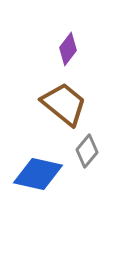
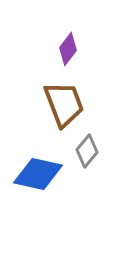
brown trapezoid: rotated 30 degrees clockwise
